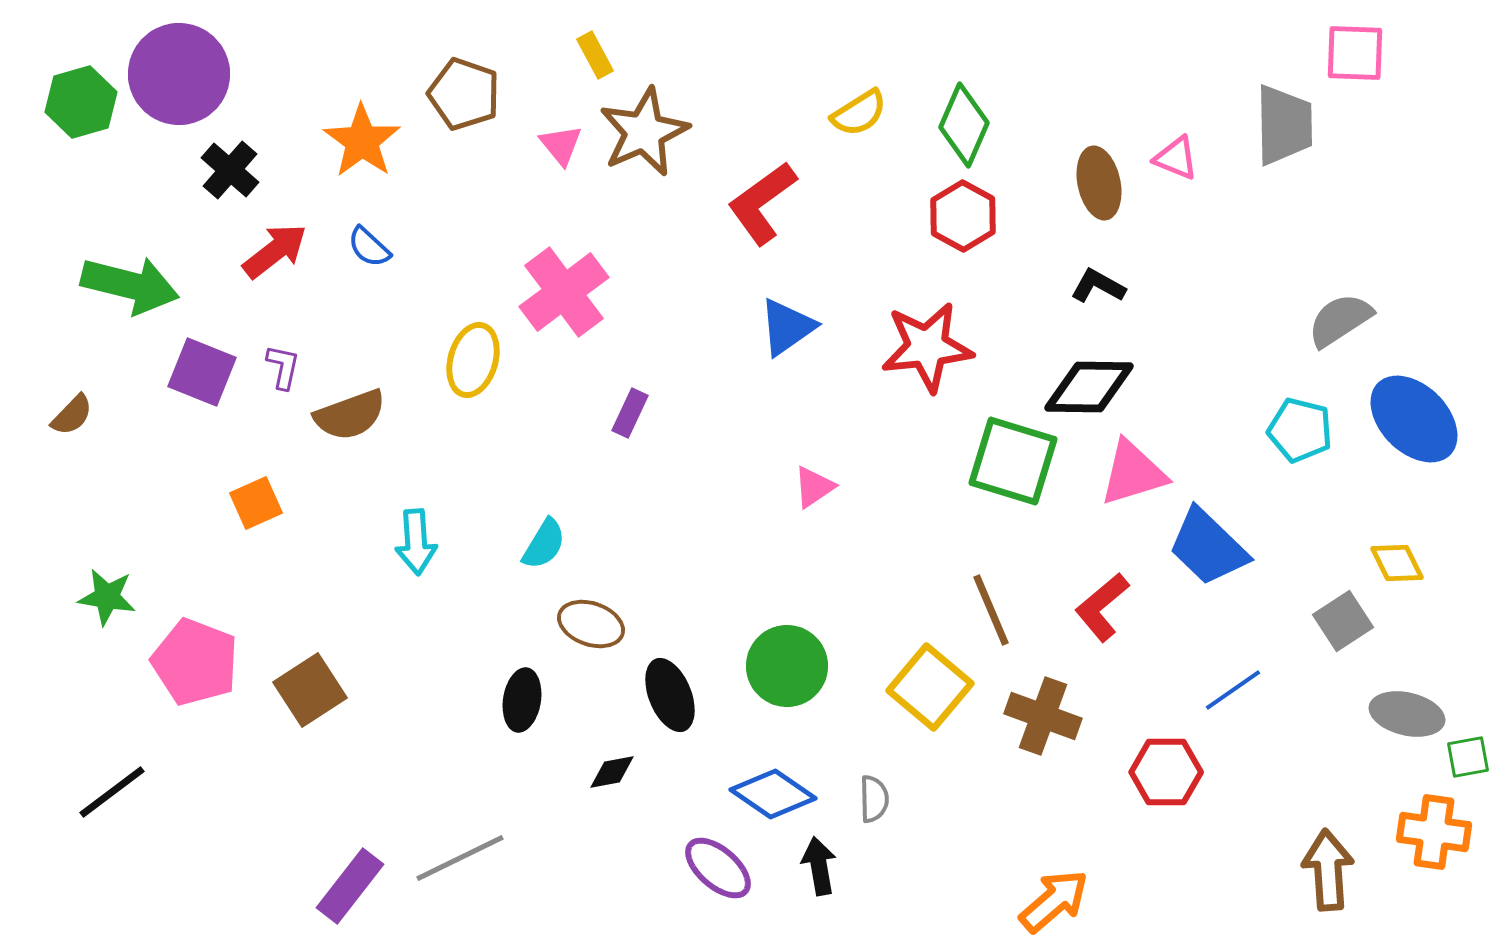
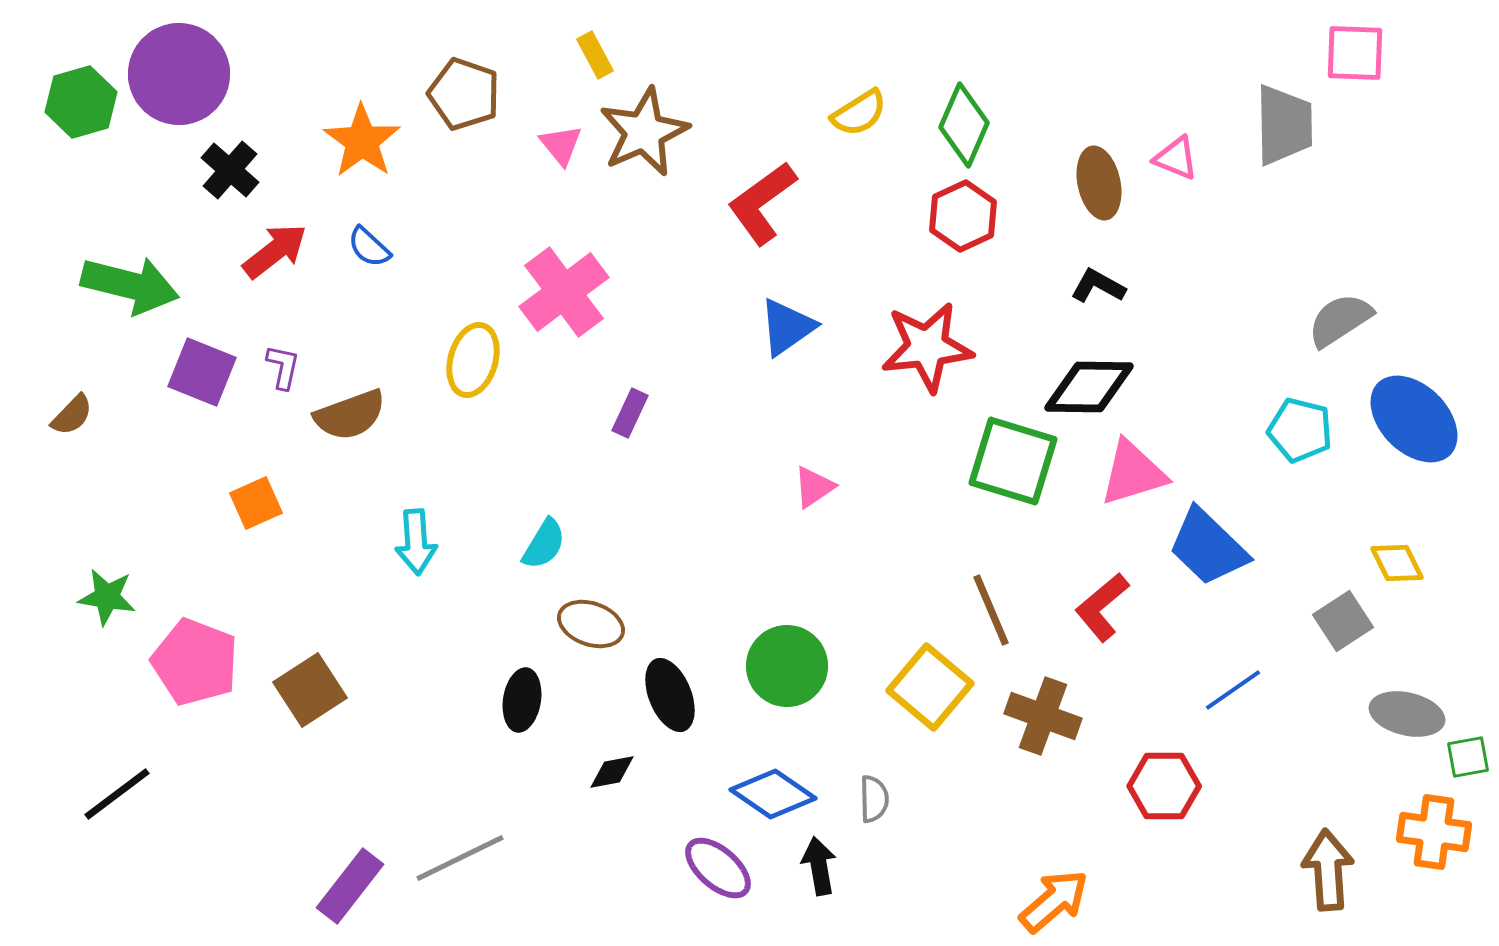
red hexagon at (963, 216): rotated 6 degrees clockwise
red hexagon at (1166, 772): moved 2 px left, 14 px down
black line at (112, 792): moved 5 px right, 2 px down
